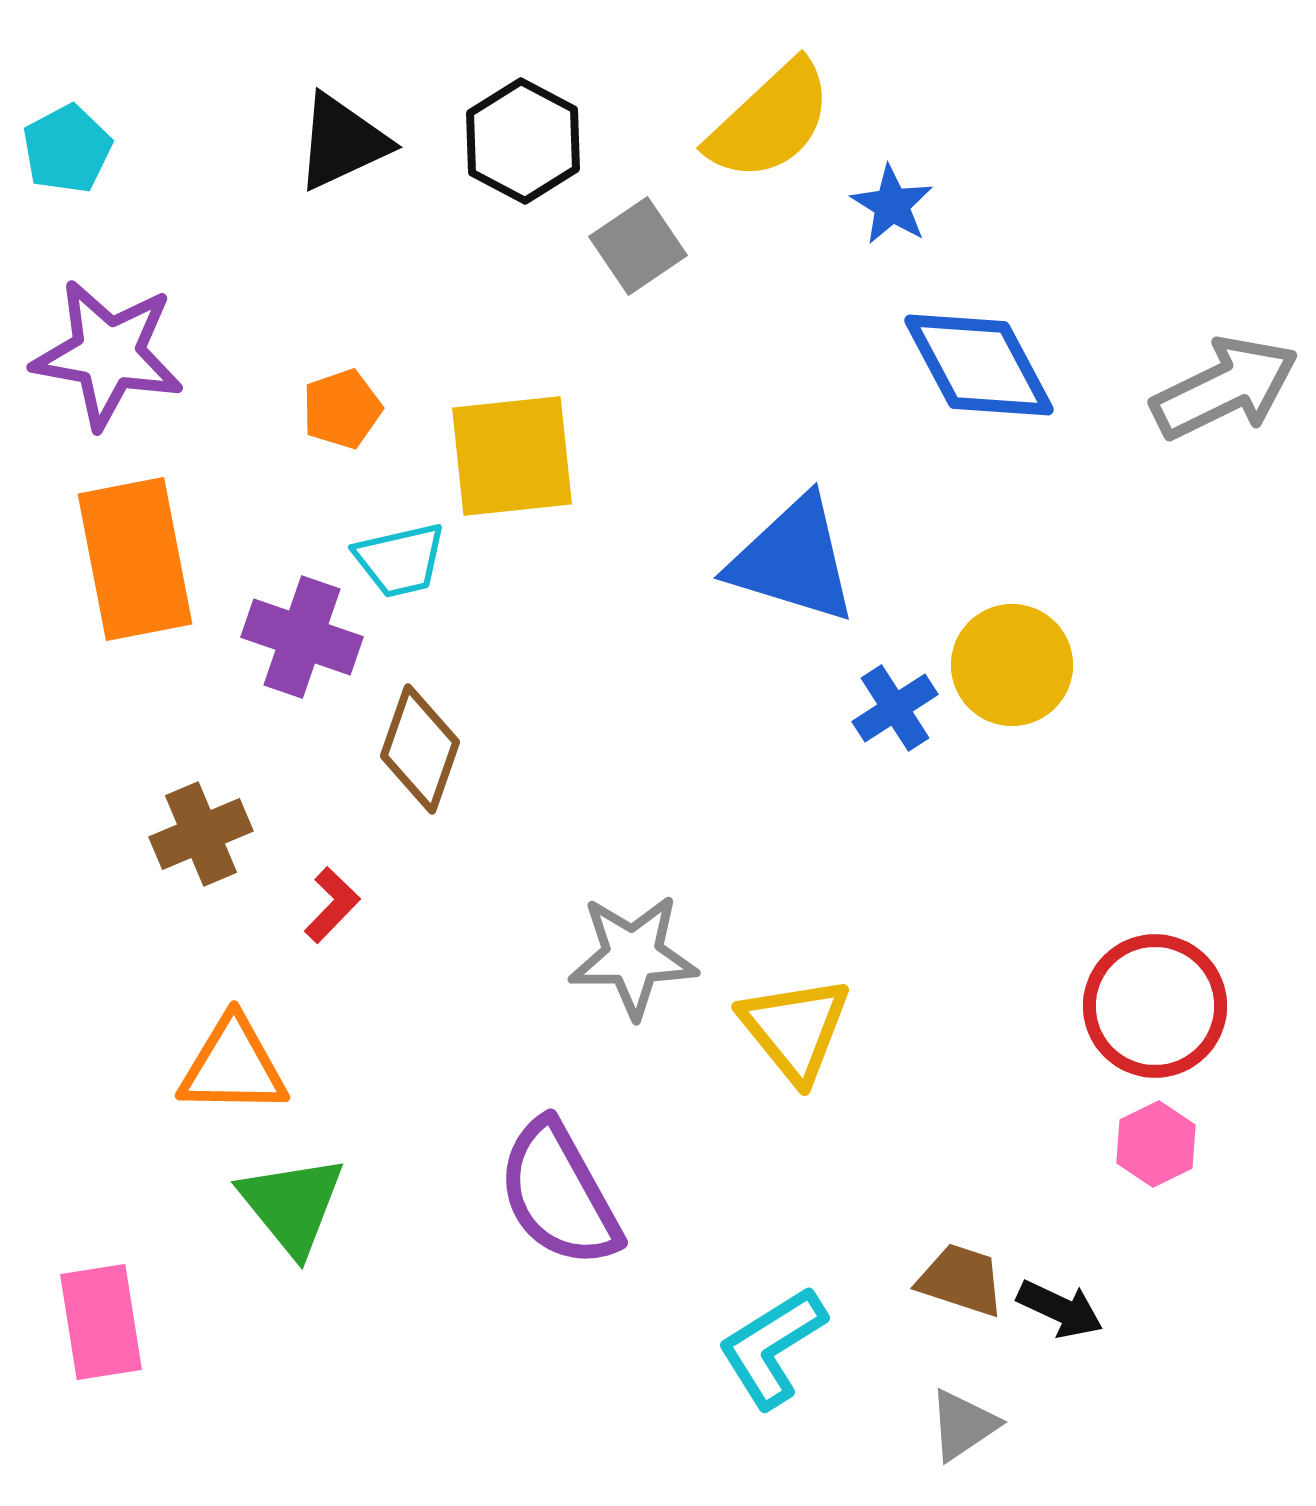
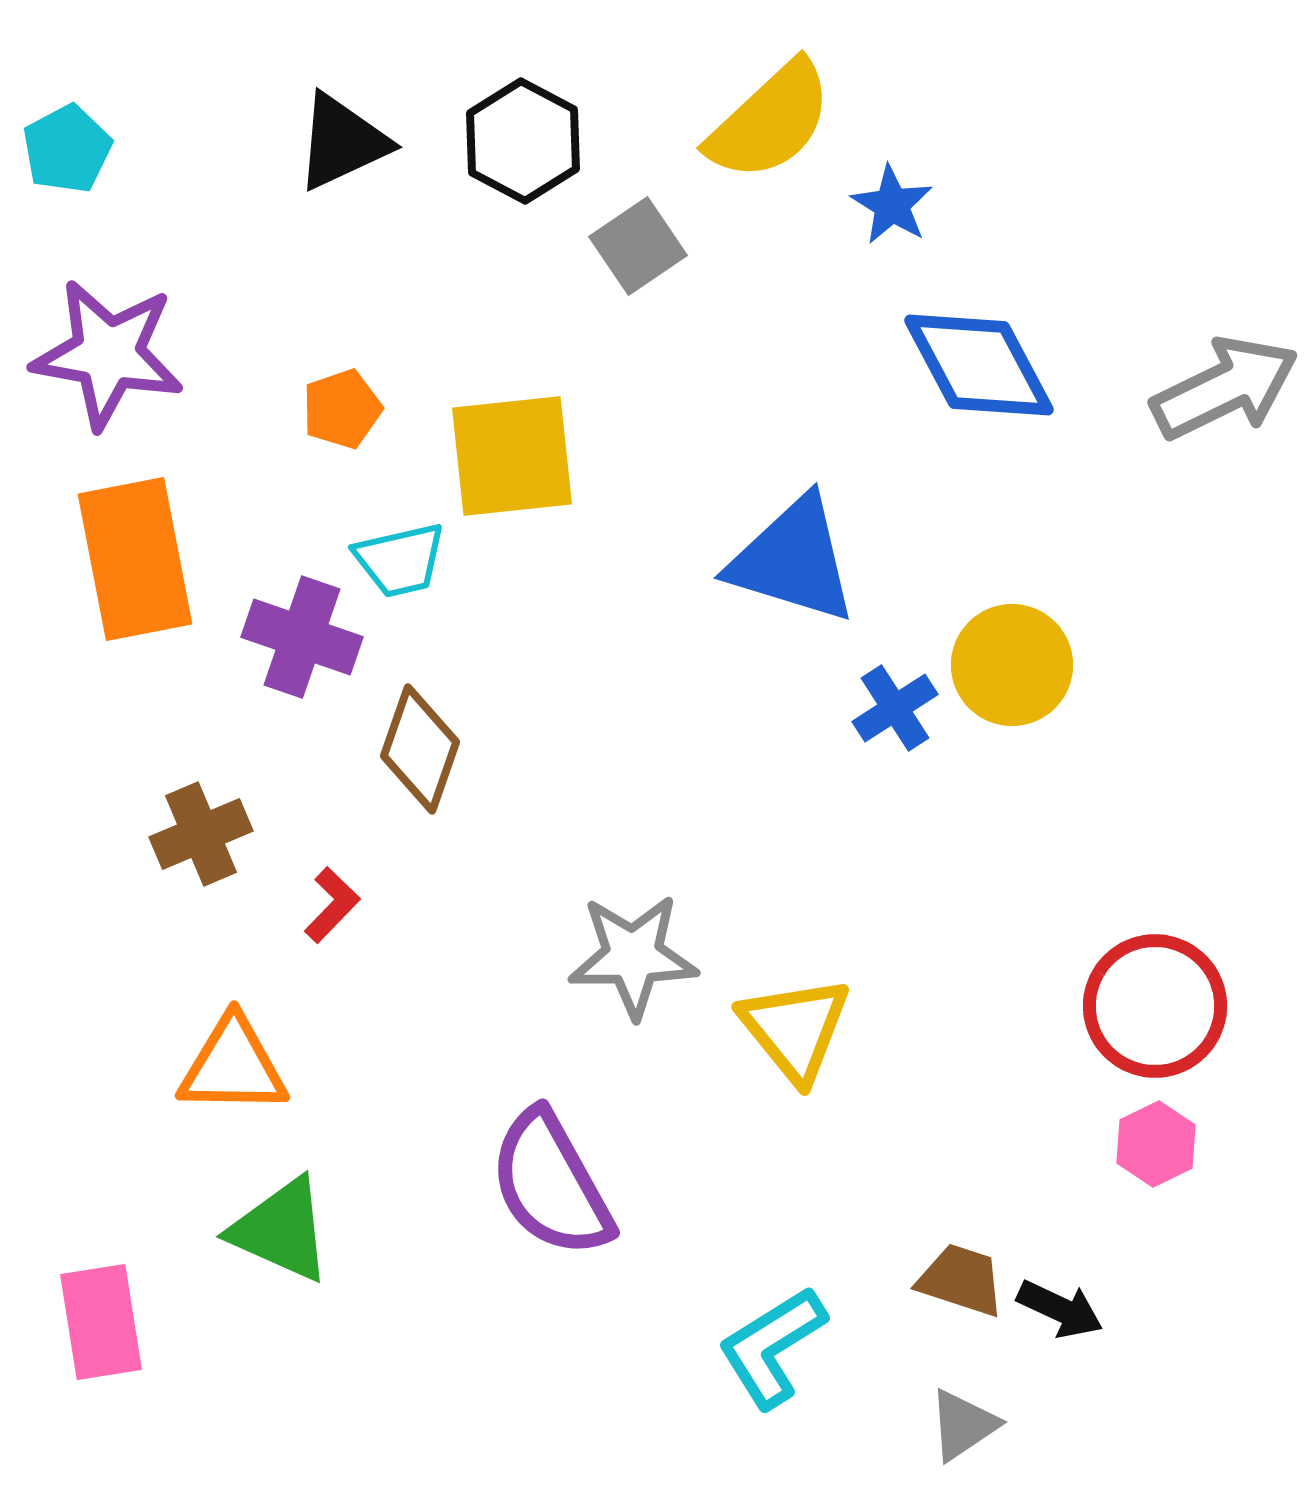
purple semicircle: moved 8 px left, 10 px up
green triangle: moved 11 px left, 25 px down; rotated 27 degrees counterclockwise
